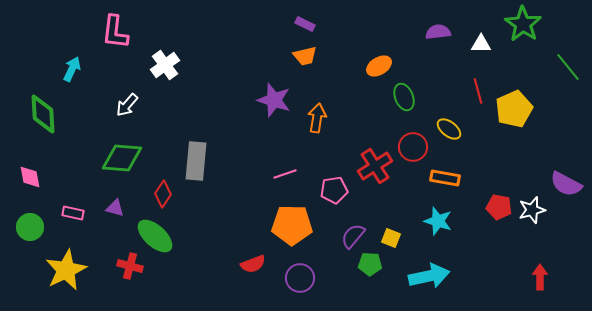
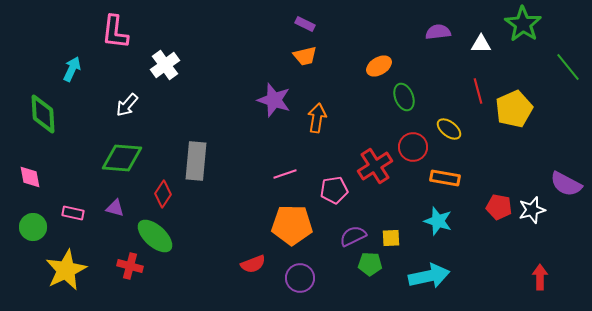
green circle at (30, 227): moved 3 px right
purple semicircle at (353, 236): rotated 24 degrees clockwise
yellow square at (391, 238): rotated 24 degrees counterclockwise
